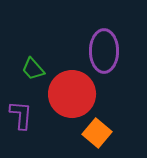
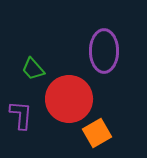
red circle: moved 3 px left, 5 px down
orange square: rotated 20 degrees clockwise
